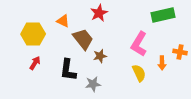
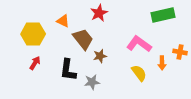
pink L-shape: rotated 95 degrees clockwise
yellow semicircle: rotated 12 degrees counterclockwise
gray star: moved 1 px left, 2 px up
